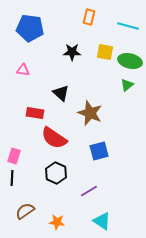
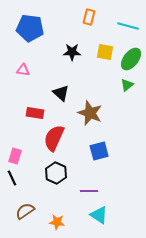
green ellipse: moved 1 px right, 2 px up; rotated 65 degrees counterclockwise
red semicircle: rotated 80 degrees clockwise
pink rectangle: moved 1 px right
black line: rotated 28 degrees counterclockwise
purple line: rotated 30 degrees clockwise
cyan triangle: moved 3 px left, 6 px up
